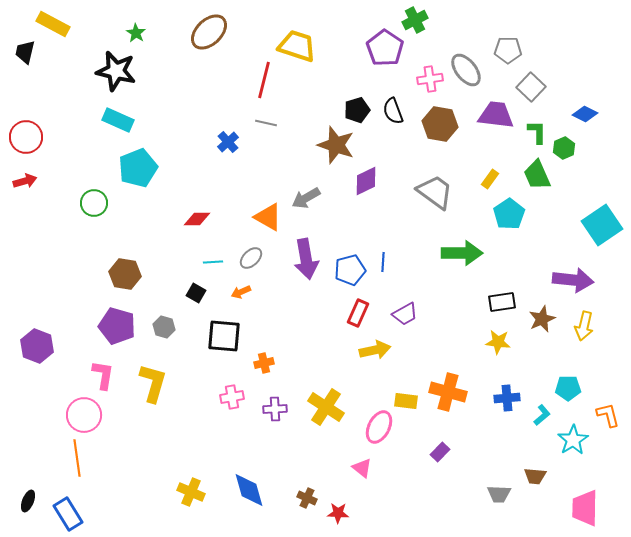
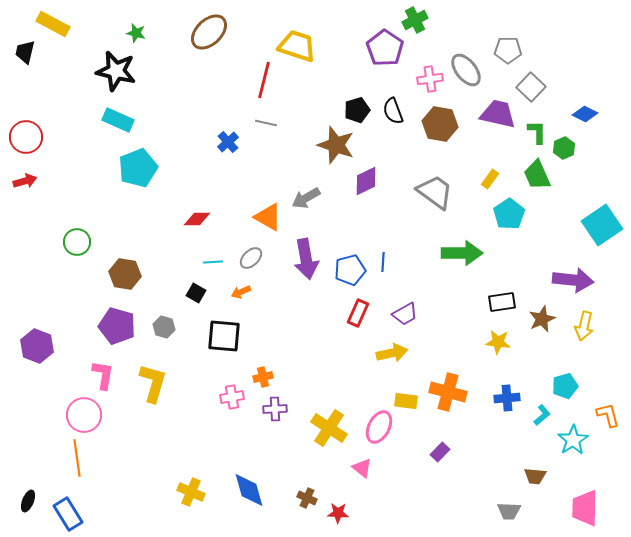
green star at (136, 33): rotated 18 degrees counterclockwise
purple trapezoid at (496, 115): moved 2 px right, 1 px up; rotated 6 degrees clockwise
green circle at (94, 203): moved 17 px left, 39 px down
yellow arrow at (375, 350): moved 17 px right, 3 px down
orange cross at (264, 363): moved 1 px left, 14 px down
cyan pentagon at (568, 388): moved 3 px left, 2 px up; rotated 15 degrees counterclockwise
yellow cross at (326, 407): moved 3 px right, 21 px down
gray trapezoid at (499, 494): moved 10 px right, 17 px down
